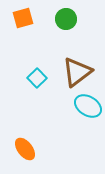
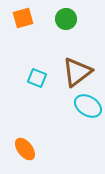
cyan square: rotated 24 degrees counterclockwise
